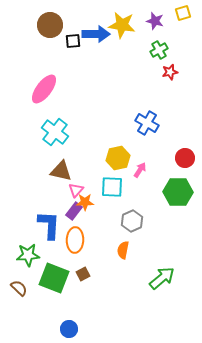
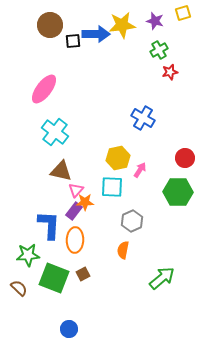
yellow star: rotated 16 degrees counterclockwise
blue cross: moved 4 px left, 5 px up
